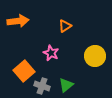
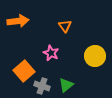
orange triangle: rotated 32 degrees counterclockwise
